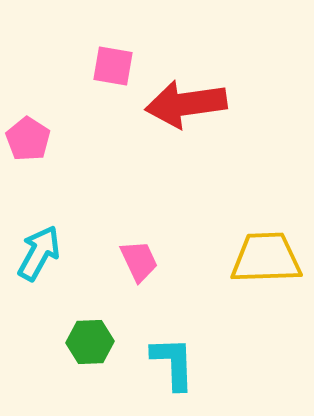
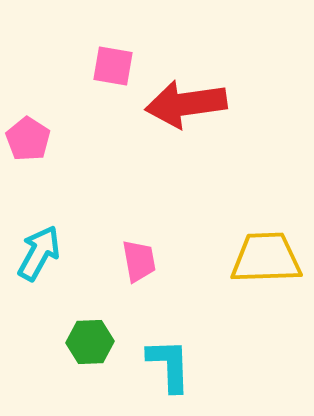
pink trapezoid: rotated 15 degrees clockwise
cyan L-shape: moved 4 px left, 2 px down
